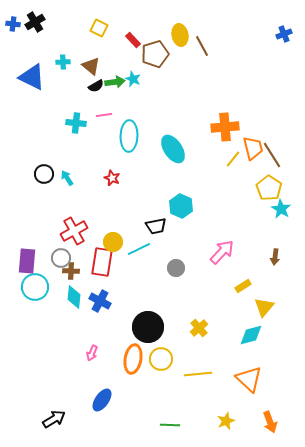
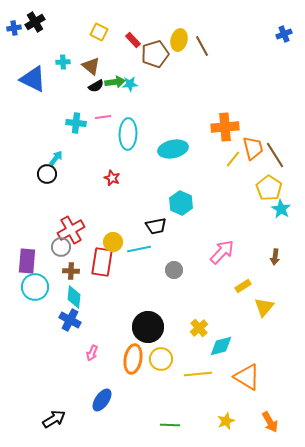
blue cross at (13, 24): moved 1 px right, 4 px down; rotated 16 degrees counterclockwise
yellow square at (99, 28): moved 4 px down
yellow ellipse at (180, 35): moved 1 px left, 5 px down; rotated 25 degrees clockwise
blue triangle at (32, 77): moved 1 px right, 2 px down
cyan star at (133, 79): moved 3 px left, 5 px down; rotated 28 degrees counterclockwise
pink line at (104, 115): moved 1 px left, 2 px down
cyan ellipse at (129, 136): moved 1 px left, 2 px up
cyan ellipse at (173, 149): rotated 68 degrees counterclockwise
brown line at (272, 155): moved 3 px right
black circle at (44, 174): moved 3 px right
cyan arrow at (67, 178): moved 11 px left, 20 px up; rotated 70 degrees clockwise
cyan hexagon at (181, 206): moved 3 px up
red cross at (74, 231): moved 3 px left, 1 px up
cyan line at (139, 249): rotated 15 degrees clockwise
gray circle at (61, 258): moved 11 px up
gray circle at (176, 268): moved 2 px left, 2 px down
blue cross at (100, 301): moved 30 px left, 19 px down
cyan diamond at (251, 335): moved 30 px left, 11 px down
orange triangle at (249, 379): moved 2 px left, 2 px up; rotated 12 degrees counterclockwise
orange arrow at (270, 422): rotated 10 degrees counterclockwise
